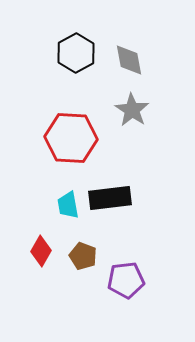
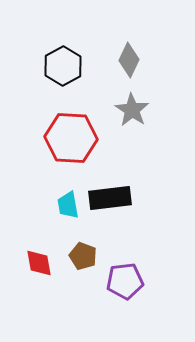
black hexagon: moved 13 px left, 13 px down
gray diamond: rotated 36 degrees clockwise
red diamond: moved 2 px left, 12 px down; rotated 40 degrees counterclockwise
purple pentagon: moved 1 px left, 1 px down
